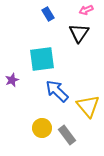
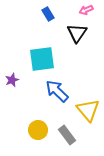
black triangle: moved 2 px left
yellow triangle: moved 4 px down
yellow circle: moved 4 px left, 2 px down
